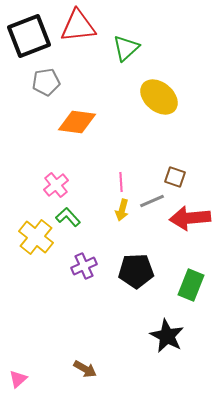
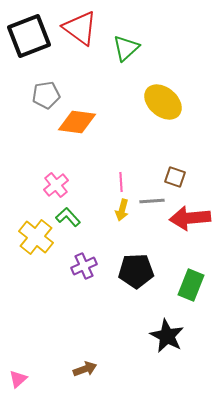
red triangle: moved 2 px right, 2 px down; rotated 42 degrees clockwise
gray pentagon: moved 13 px down
yellow ellipse: moved 4 px right, 5 px down
gray line: rotated 20 degrees clockwise
brown arrow: rotated 50 degrees counterclockwise
